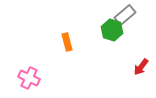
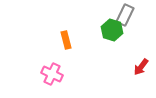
gray rectangle: rotated 25 degrees counterclockwise
orange rectangle: moved 1 px left, 2 px up
pink cross: moved 23 px right, 4 px up
